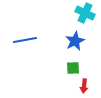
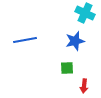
blue star: rotated 12 degrees clockwise
green square: moved 6 px left
